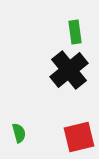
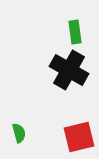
black cross: rotated 21 degrees counterclockwise
